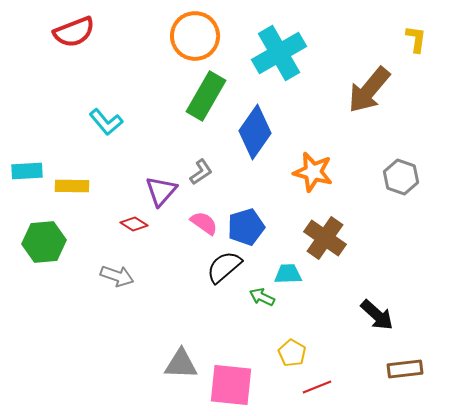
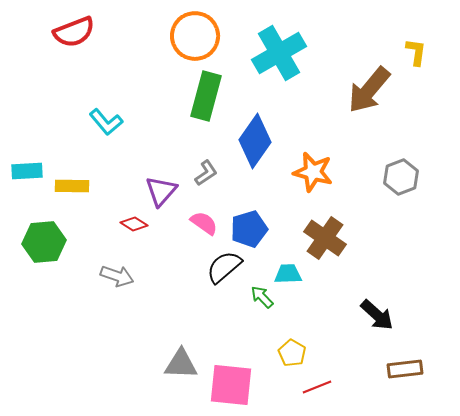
yellow L-shape: moved 13 px down
green rectangle: rotated 15 degrees counterclockwise
blue diamond: moved 9 px down
gray L-shape: moved 5 px right, 1 px down
gray hexagon: rotated 20 degrees clockwise
blue pentagon: moved 3 px right, 2 px down
green arrow: rotated 20 degrees clockwise
